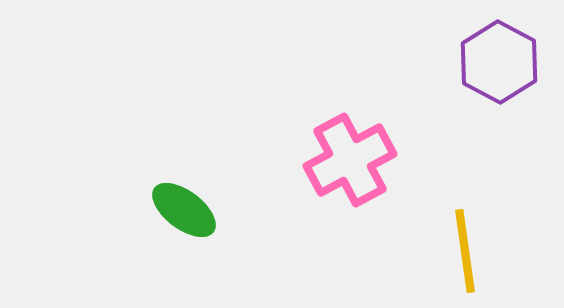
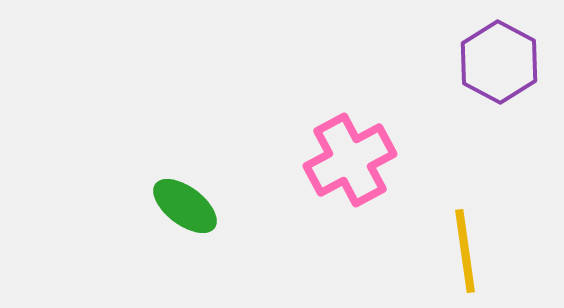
green ellipse: moved 1 px right, 4 px up
